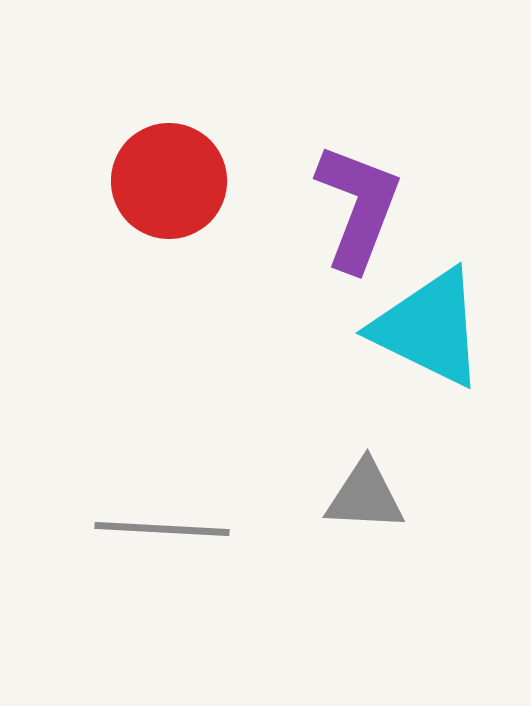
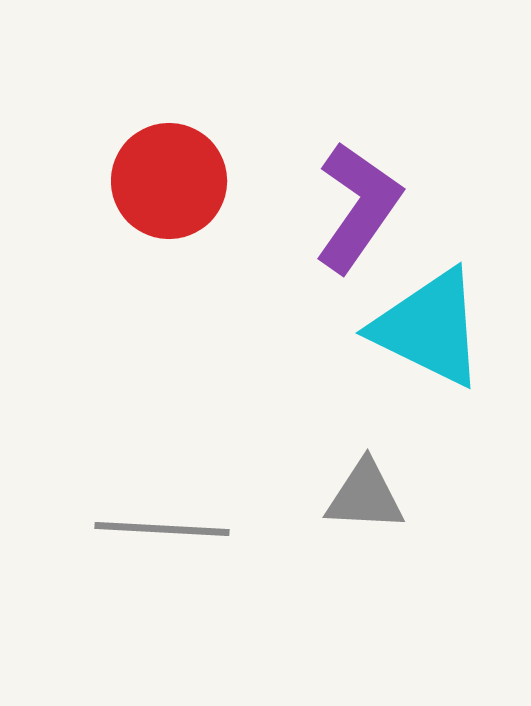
purple L-shape: rotated 14 degrees clockwise
